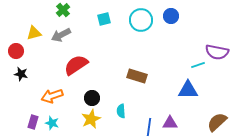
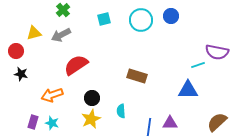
orange arrow: moved 1 px up
